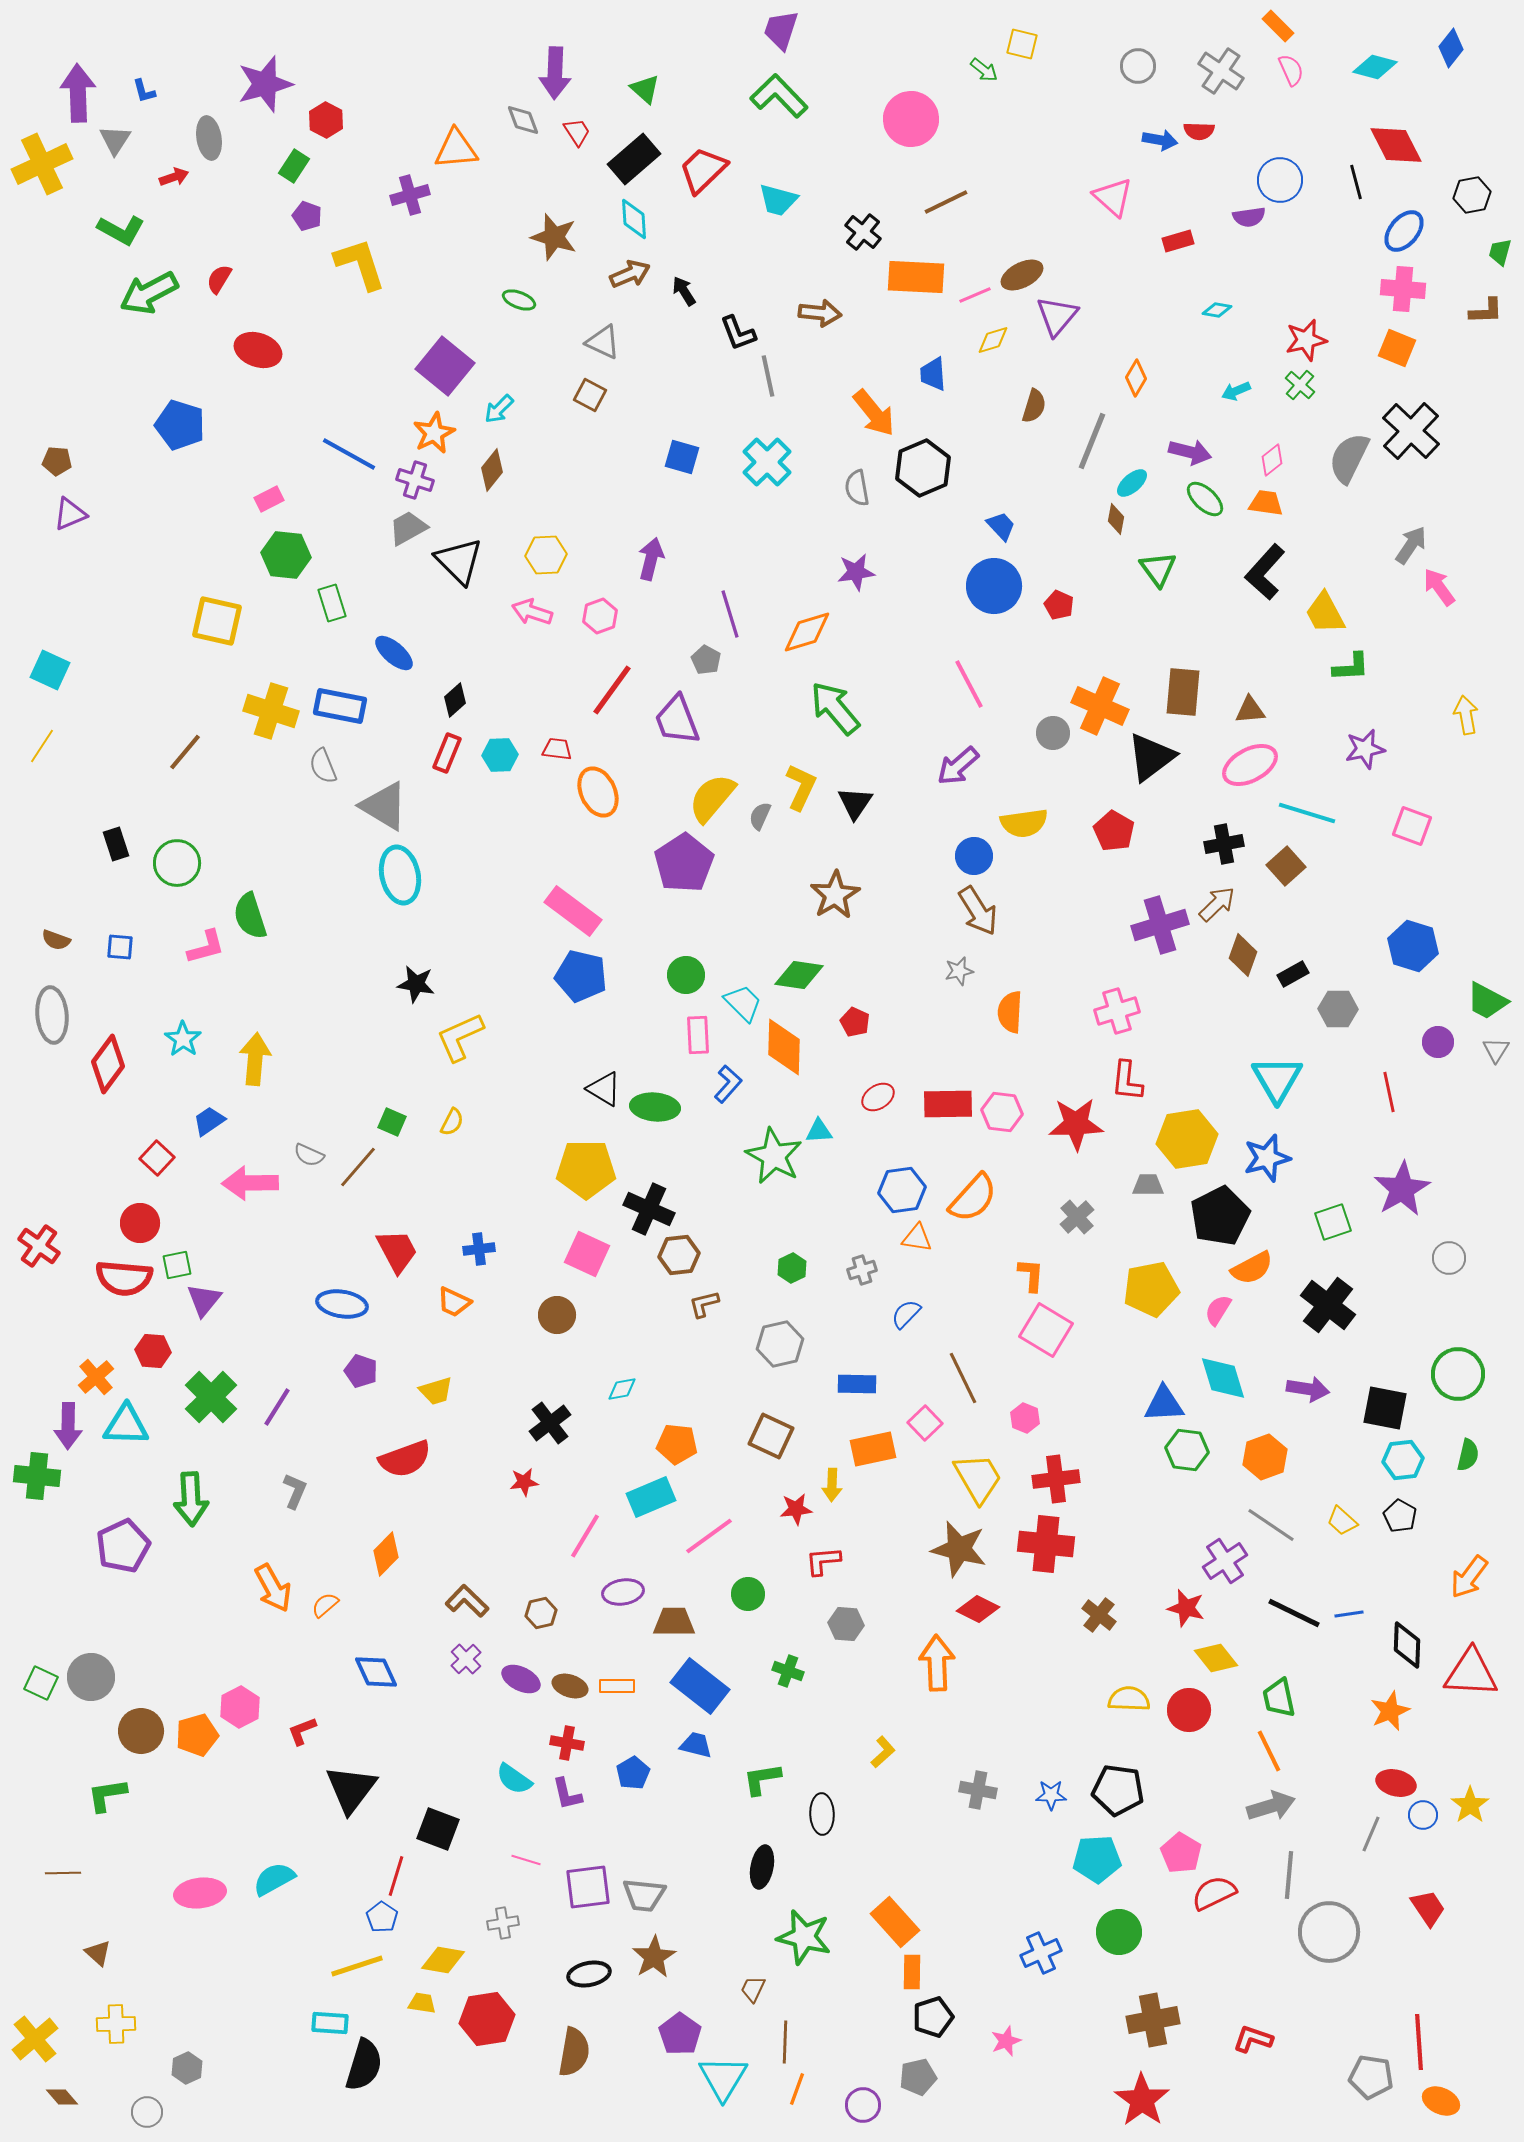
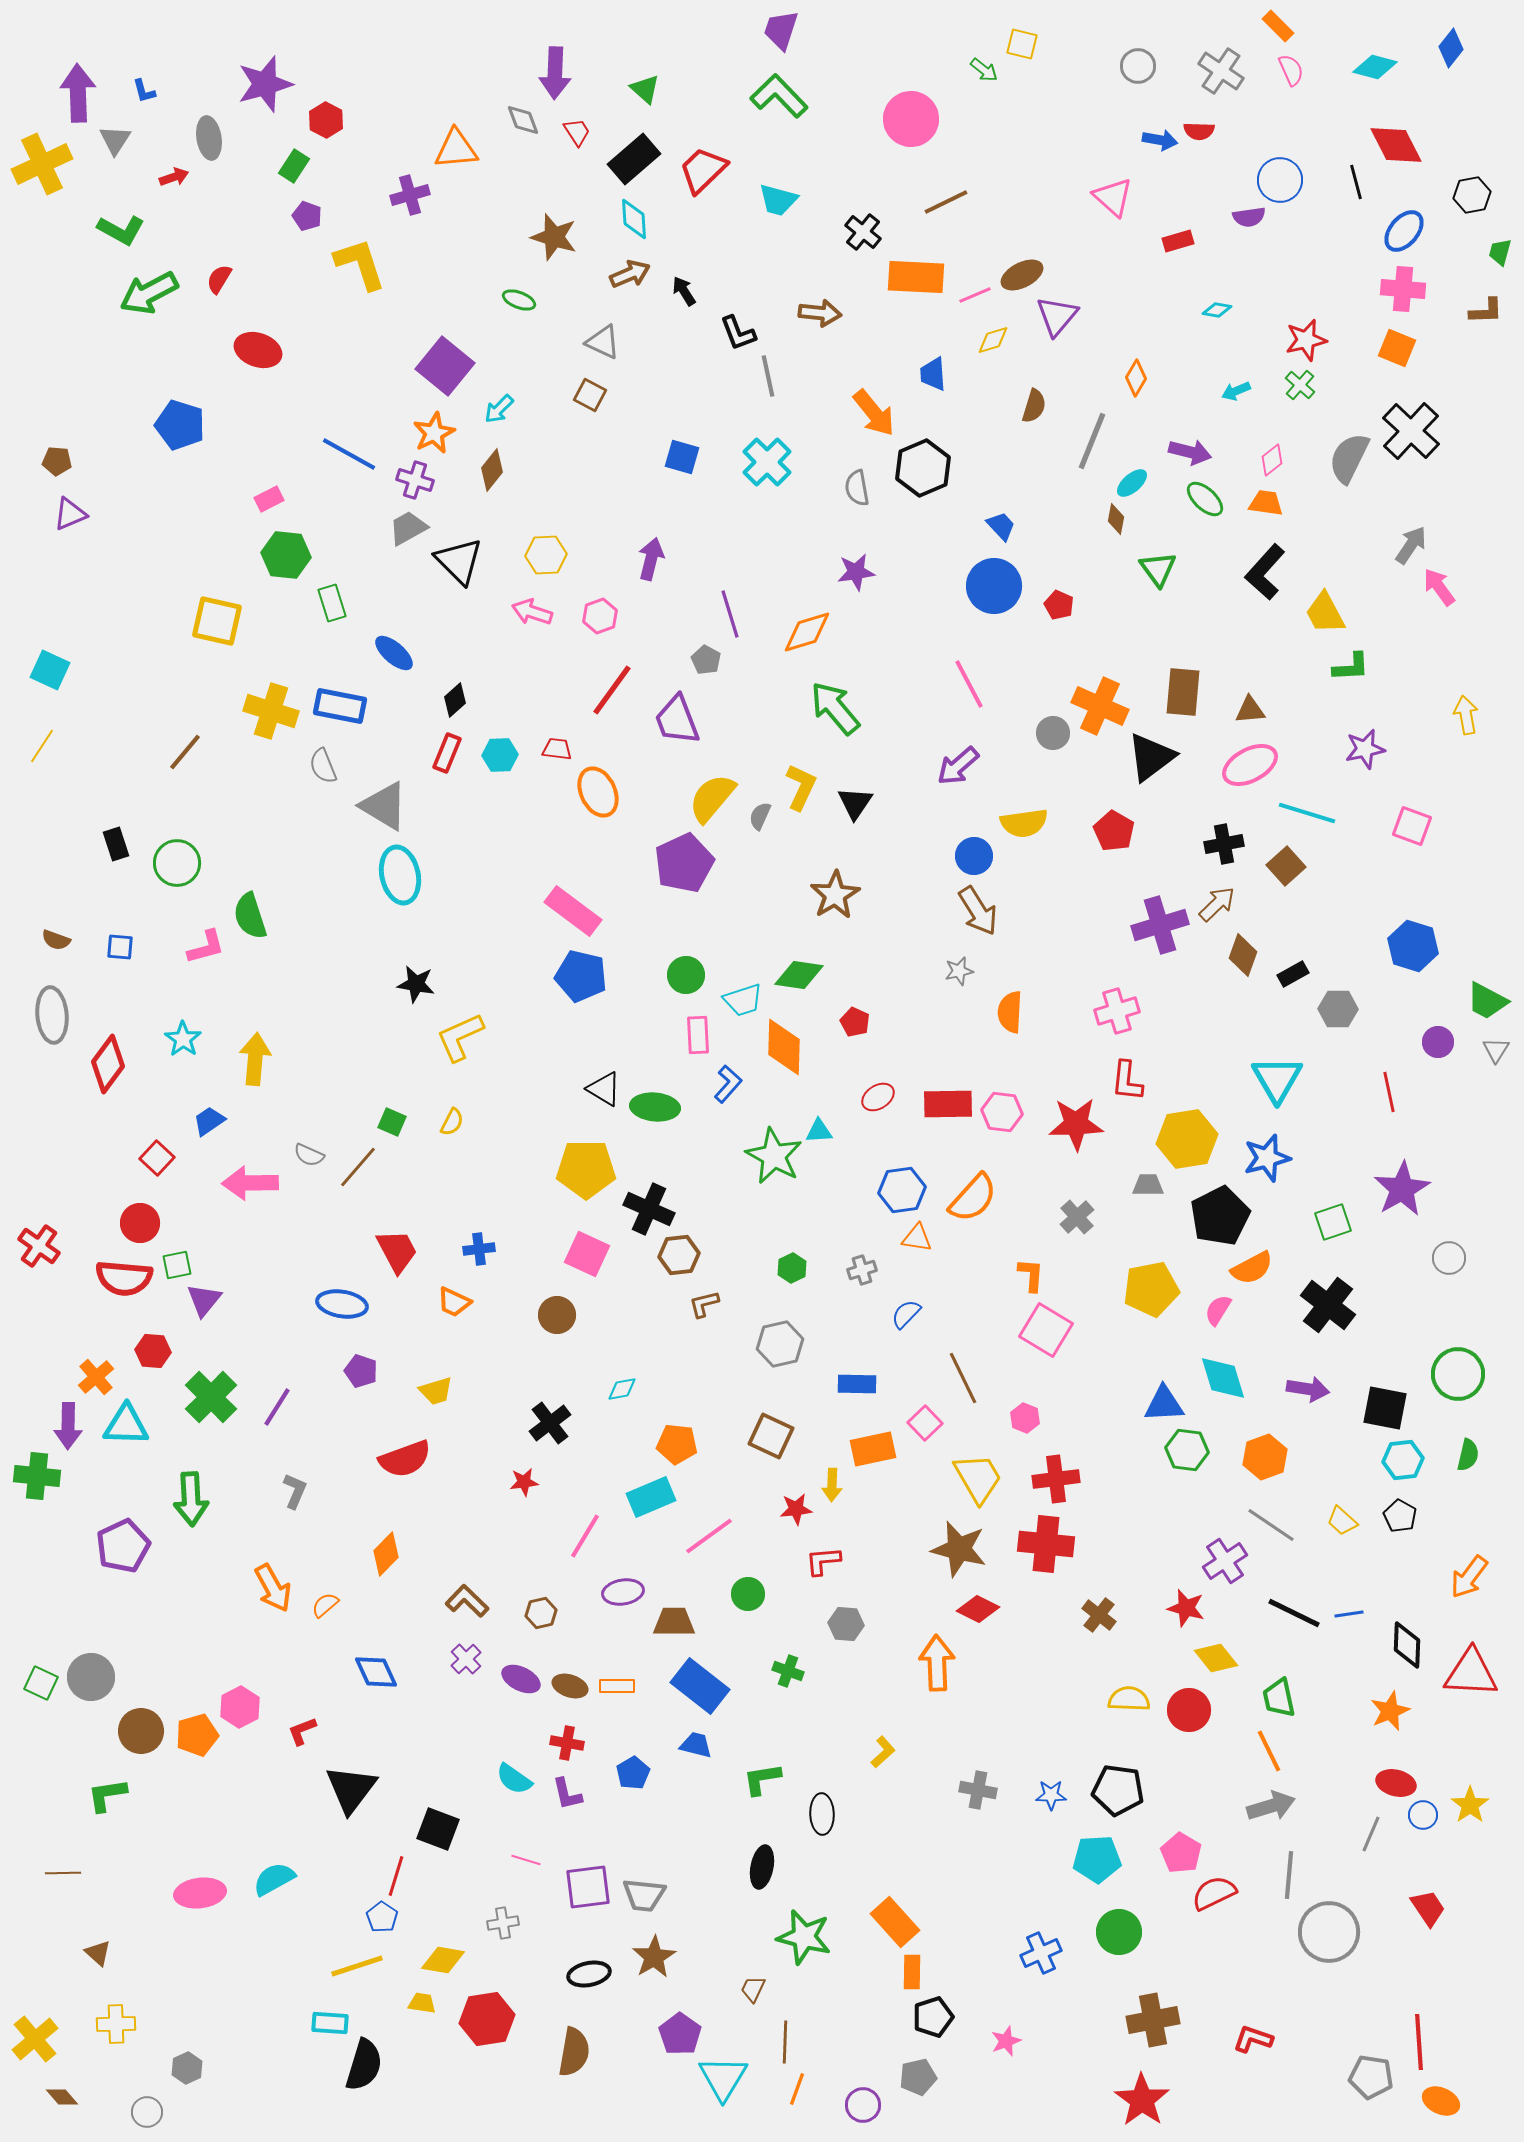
purple pentagon at (684, 863): rotated 8 degrees clockwise
cyan trapezoid at (743, 1003): moved 3 px up; rotated 117 degrees clockwise
